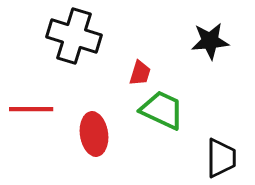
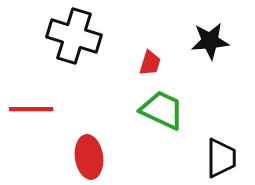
red trapezoid: moved 10 px right, 10 px up
red ellipse: moved 5 px left, 23 px down
